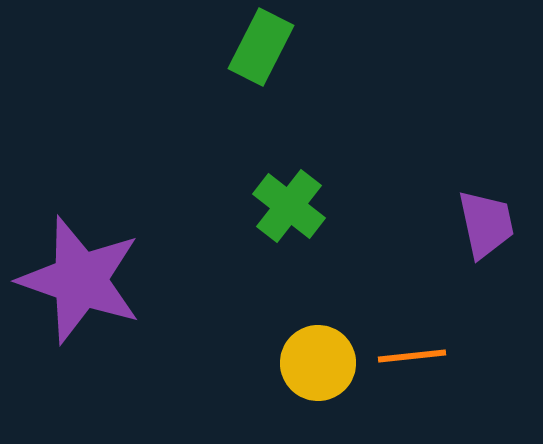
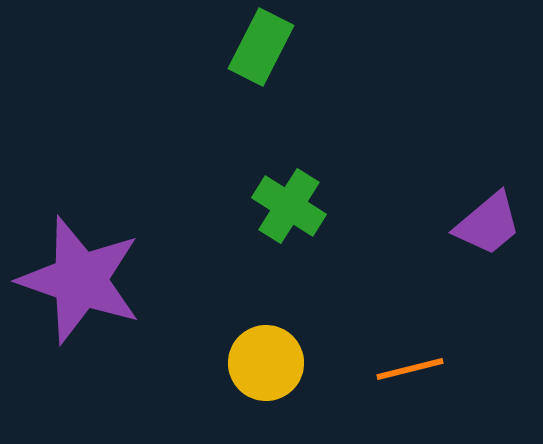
green cross: rotated 6 degrees counterclockwise
purple trapezoid: moved 2 px right; rotated 62 degrees clockwise
orange line: moved 2 px left, 13 px down; rotated 8 degrees counterclockwise
yellow circle: moved 52 px left
